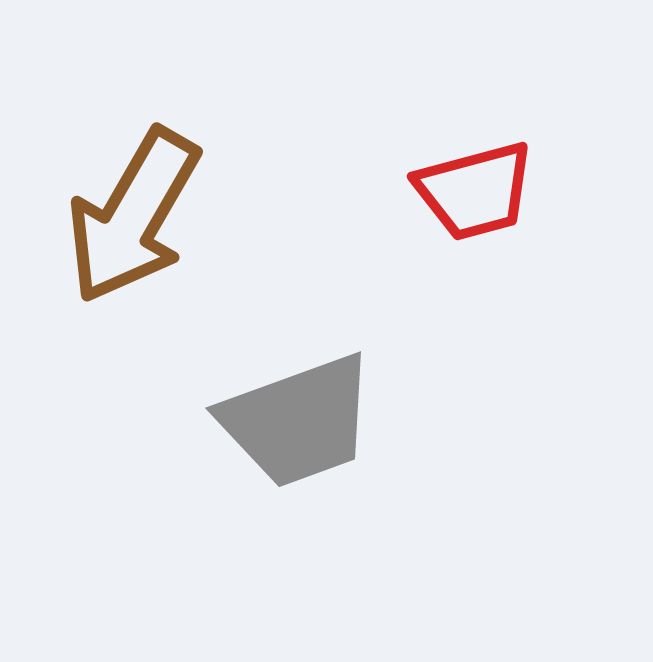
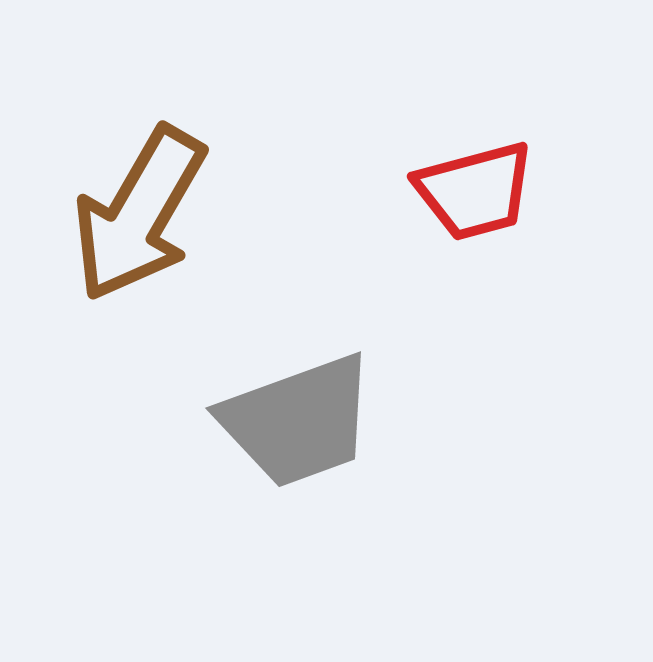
brown arrow: moved 6 px right, 2 px up
